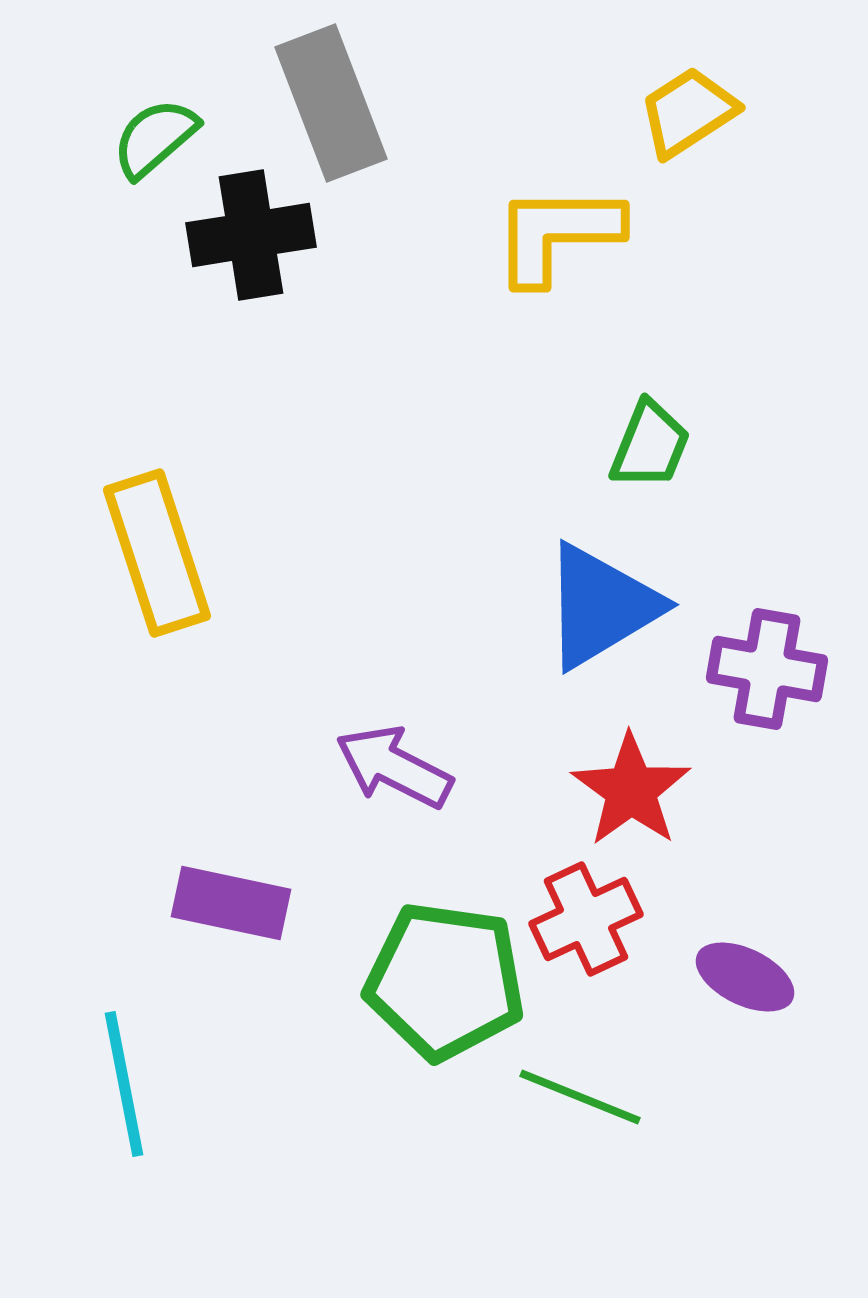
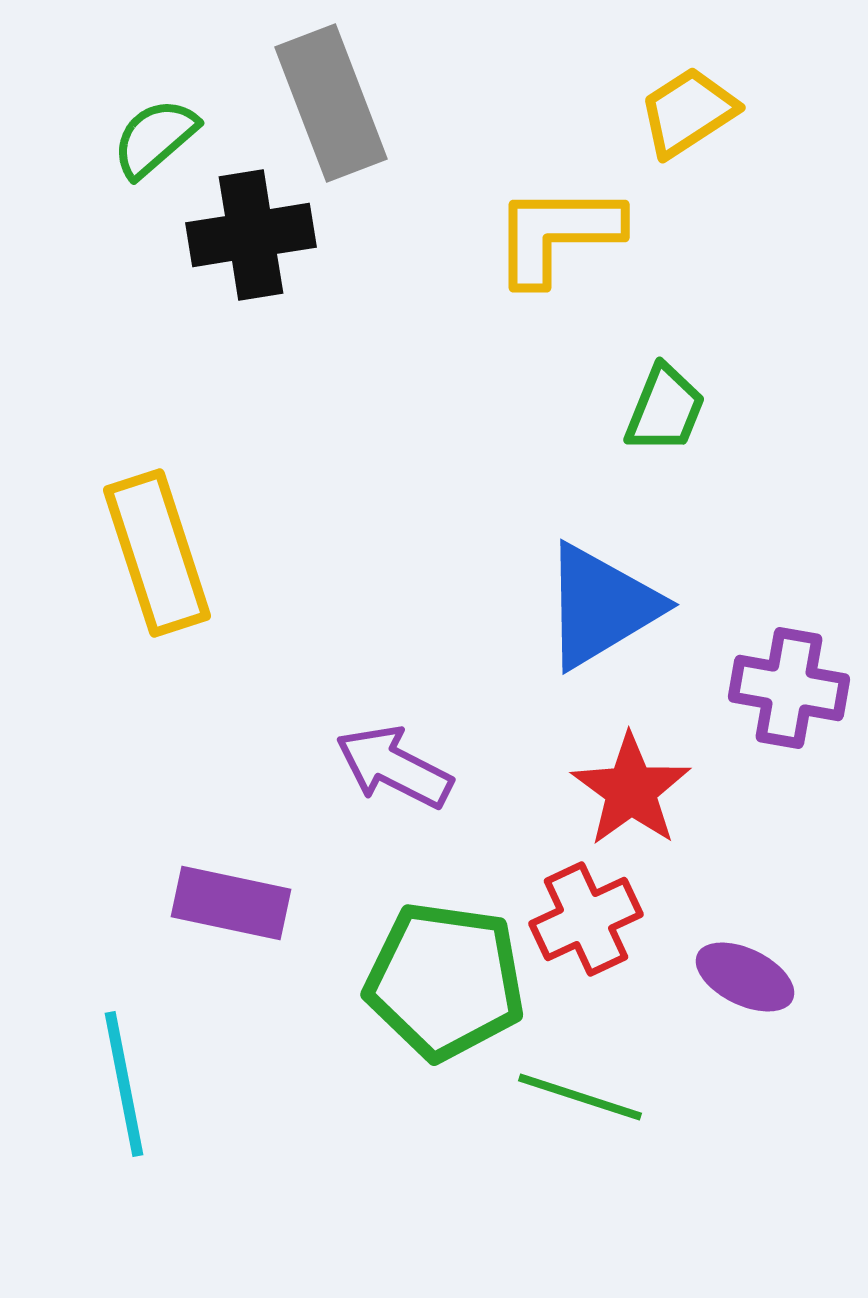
green trapezoid: moved 15 px right, 36 px up
purple cross: moved 22 px right, 19 px down
green line: rotated 4 degrees counterclockwise
